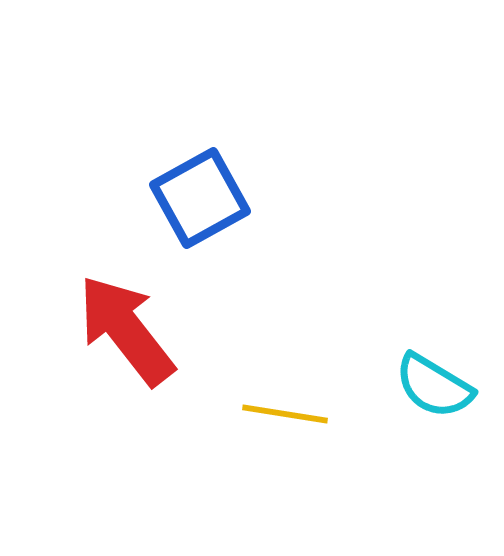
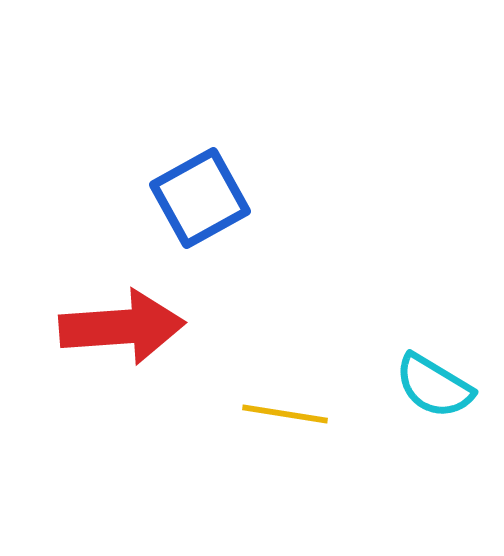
red arrow: moved 4 px left, 3 px up; rotated 124 degrees clockwise
